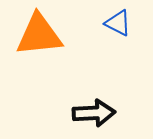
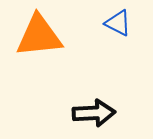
orange triangle: moved 1 px down
